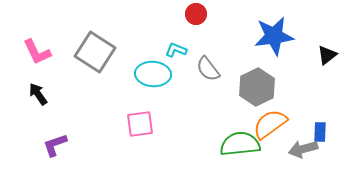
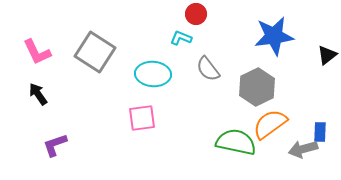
cyan L-shape: moved 5 px right, 12 px up
pink square: moved 2 px right, 6 px up
green semicircle: moved 4 px left, 2 px up; rotated 18 degrees clockwise
